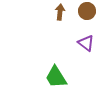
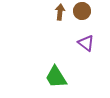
brown circle: moved 5 px left
